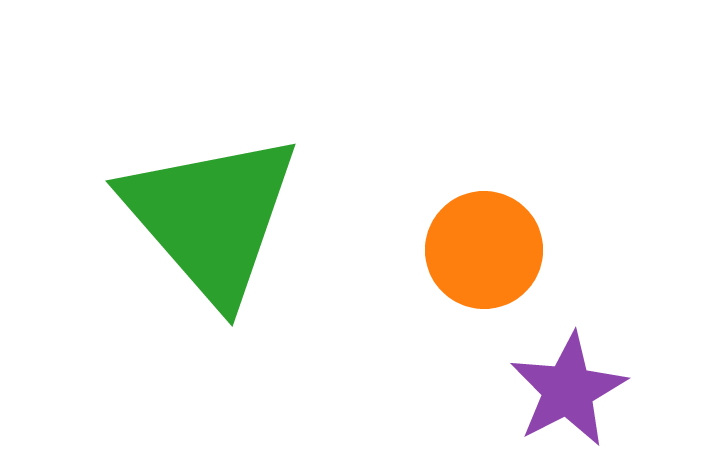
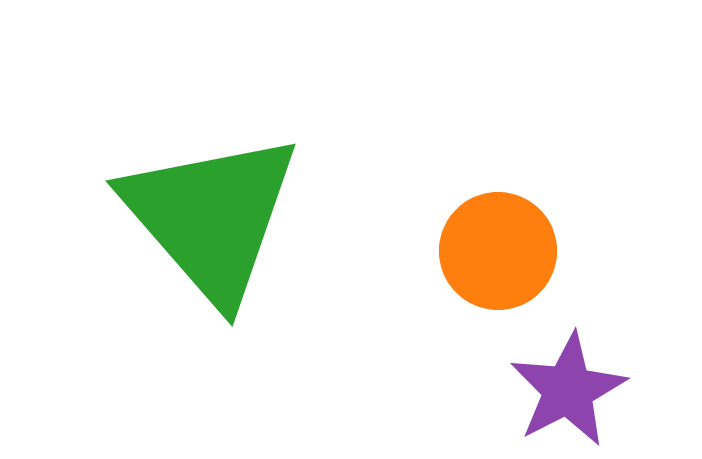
orange circle: moved 14 px right, 1 px down
